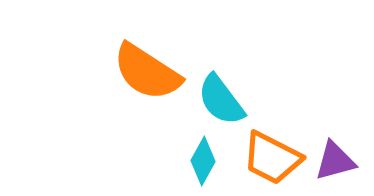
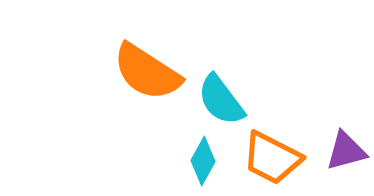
purple triangle: moved 11 px right, 10 px up
